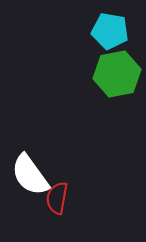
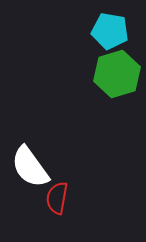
green hexagon: rotated 6 degrees counterclockwise
white semicircle: moved 8 px up
